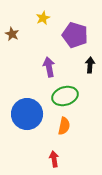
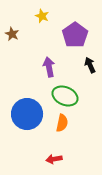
yellow star: moved 1 px left, 2 px up; rotated 24 degrees counterclockwise
purple pentagon: rotated 20 degrees clockwise
black arrow: rotated 28 degrees counterclockwise
green ellipse: rotated 40 degrees clockwise
orange semicircle: moved 2 px left, 3 px up
red arrow: rotated 91 degrees counterclockwise
